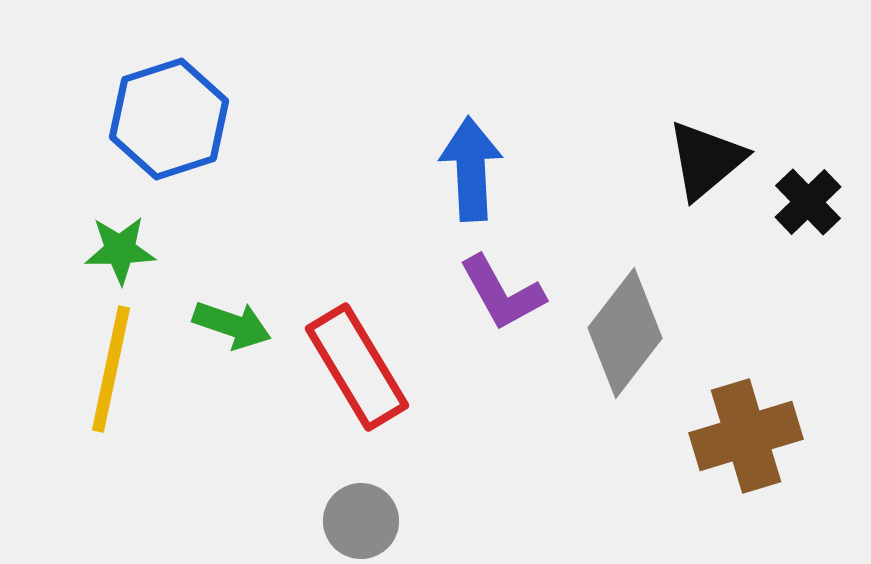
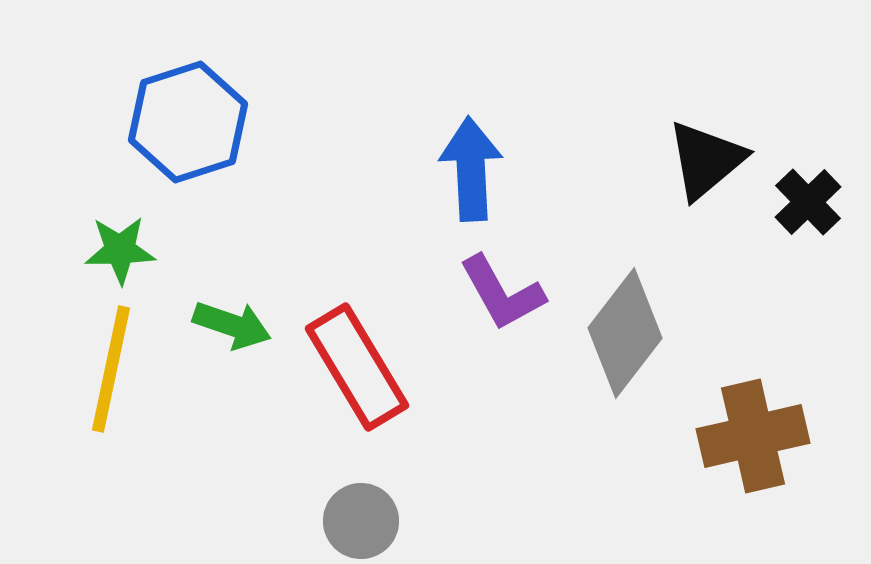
blue hexagon: moved 19 px right, 3 px down
brown cross: moved 7 px right; rotated 4 degrees clockwise
